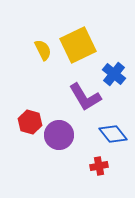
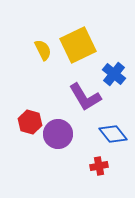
purple circle: moved 1 px left, 1 px up
